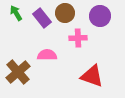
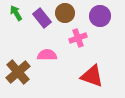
pink cross: rotated 18 degrees counterclockwise
